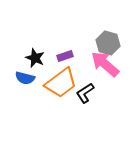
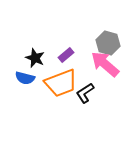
purple rectangle: moved 1 px right, 1 px up; rotated 21 degrees counterclockwise
orange trapezoid: rotated 16 degrees clockwise
